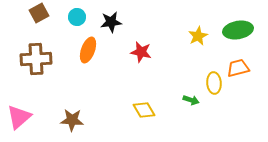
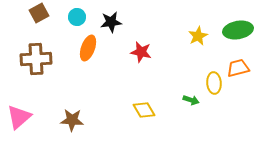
orange ellipse: moved 2 px up
